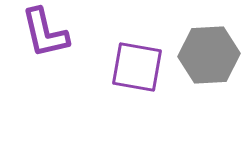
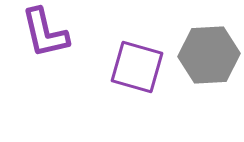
purple square: rotated 6 degrees clockwise
